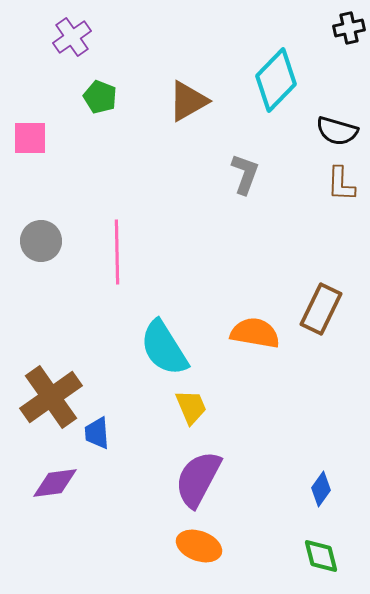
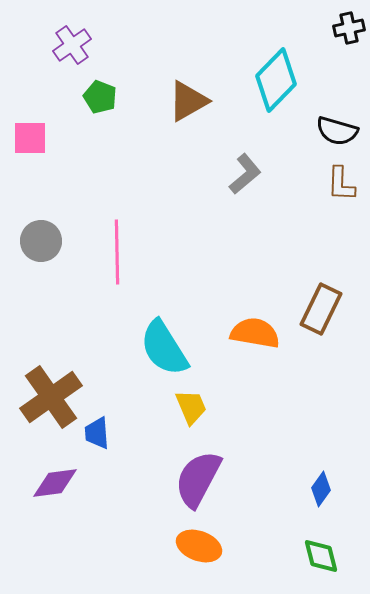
purple cross: moved 8 px down
gray L-shape: rotated 30 degrees clockwise
